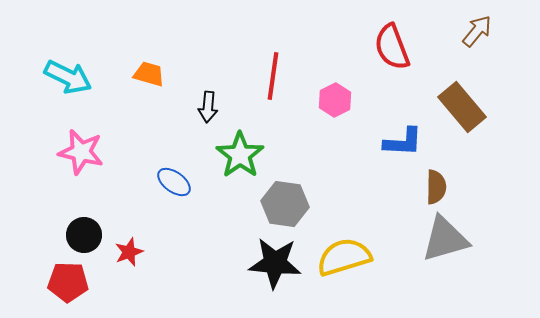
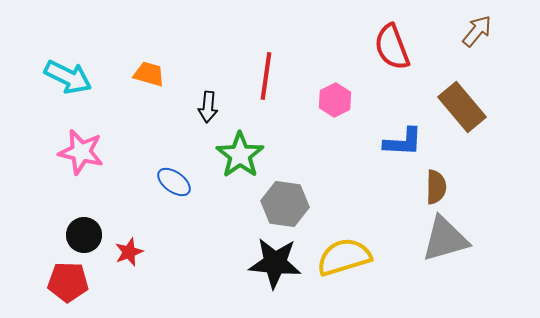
red line: moved 7 px left
